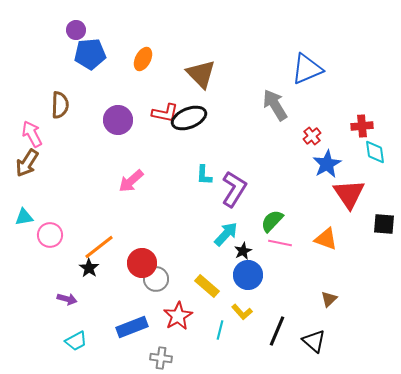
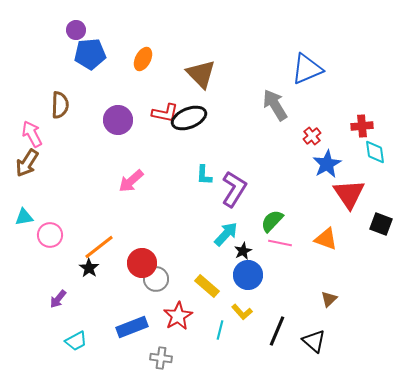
black square at (384, 224): moved 3 px left; rotated 15 degrees clockwise
purple arrow at (67, 299): moved 9 px left; rotated 114 degrees clockwise
